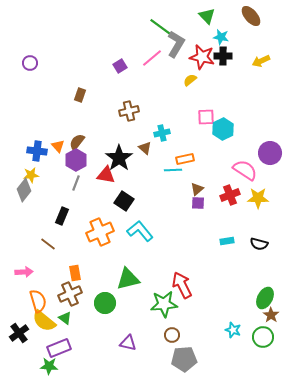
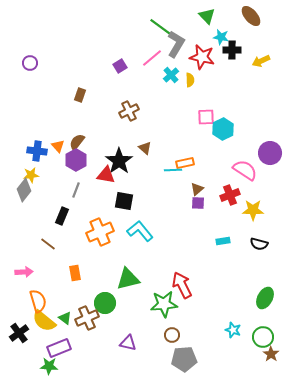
black cross at (223, 56): moved 9 px right, 6 px up
yellow semicircle at (190, 80): rotated 128 degrees clockwise
brown cross at (129, 111): rotated 12 degrees counterclockwise
cyan cross at (162, 133): moved 9 px right, 58 px up; rotated 28 degrees counterclockwise
black star at (119, 158): moved 3 px down
orange rectangle at (185, 159): moved 4 px down
gray line at (76, 183): moved 7 px down
yellow star at (258, 198): moved 5 px left, 12 px down
black square at (124, 201): rotated 24 degrees counterclockwise
cyan rectangle at (227, 241): moved 4 px left
brown cross at (70, 294): moved 17 px right, 24 px down
brown star at (271, 315): moved 39 px down
